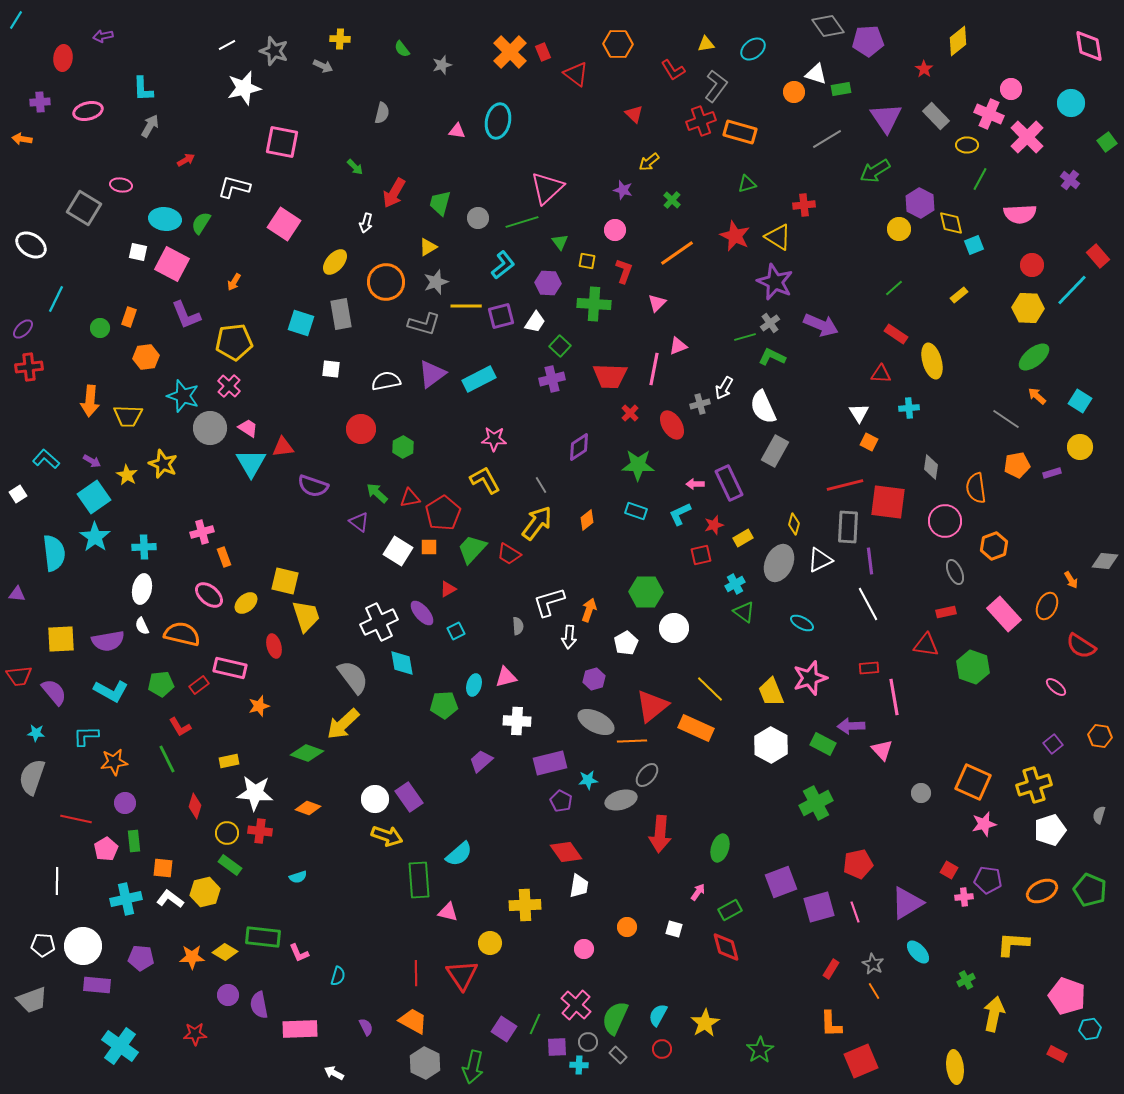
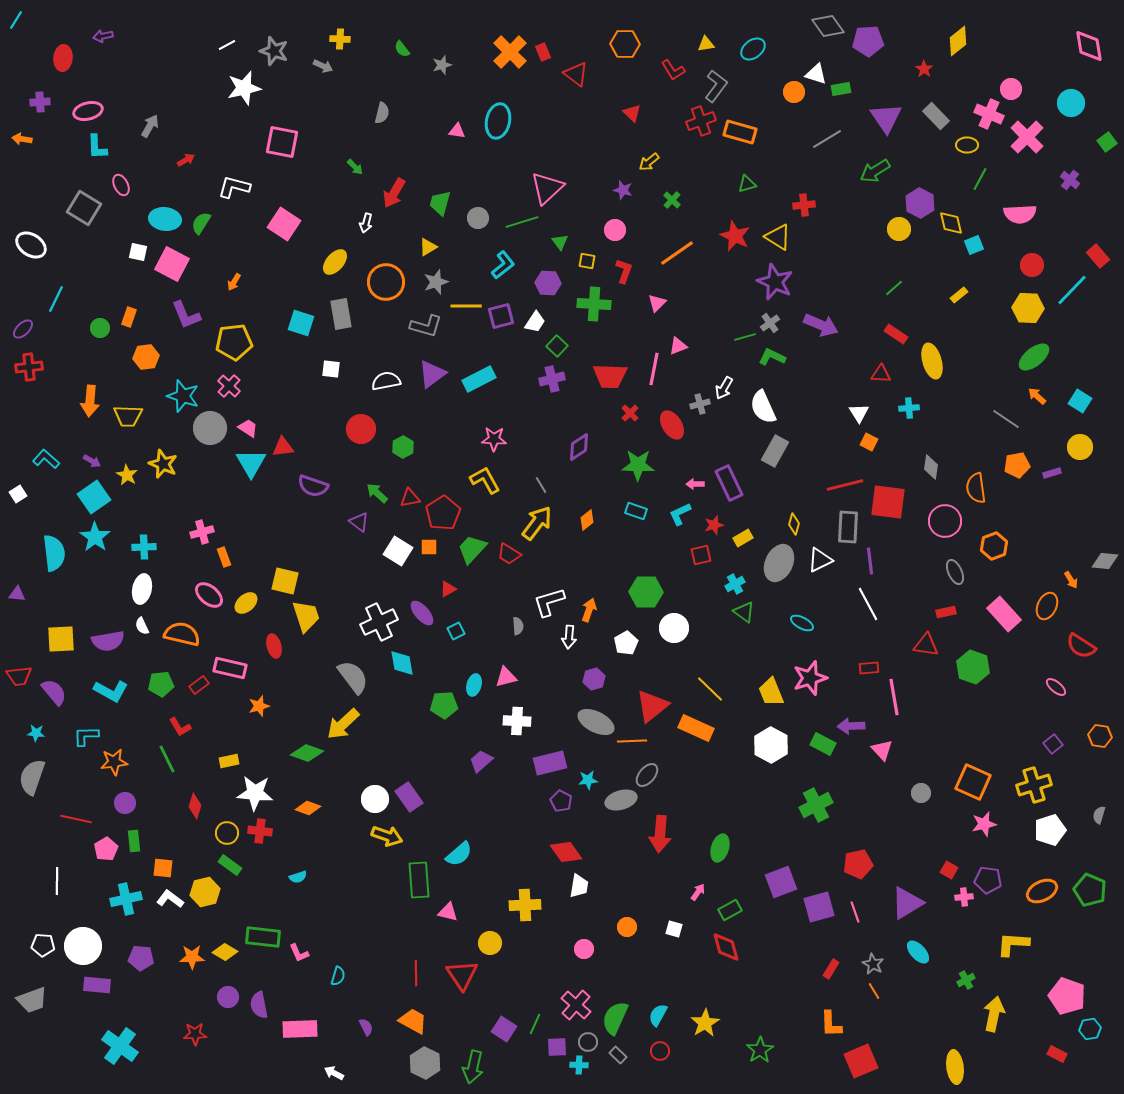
orange hexagon at (618, 44): moved 7 px right
cyan L-shape at (143, 89): moved 46 px left, 58 px down
red triangle at (634, 114): moved 2 px left, 1 px up
pink ellipse at (121, 185): rotated 55 degrees clockwise
gray L-shape at (424, 324): moved 2 px right, 2 px down
green square at (560, 346): moved 3 px left
green cross at (816, 803): moved 2 px down
purple circle at (228, 995): moved 2 px down
red circle at (662, 1049): moved 2 px left, 2 px down
